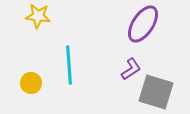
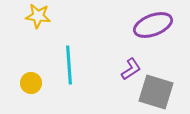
purple ellipse: moved 10 px right, 1 px down; rotated 36 degrees clockwise
